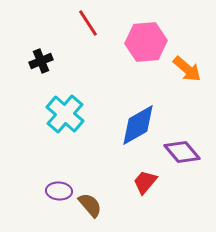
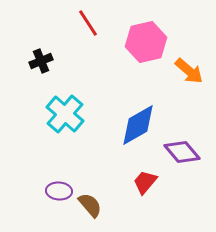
pink hexagon: rotated 9 degrees counterclockwise
orange arrow: moved 2 px right, 2 px down
